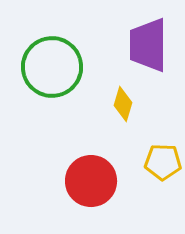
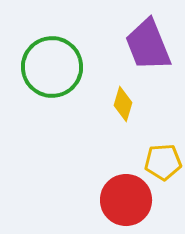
purple trapezoid: rotated 22 degrees counterclockwise
yellow pentagon: rotated 6 degrees counterclockwise
red circle: moved 35 px right, 19 px down
